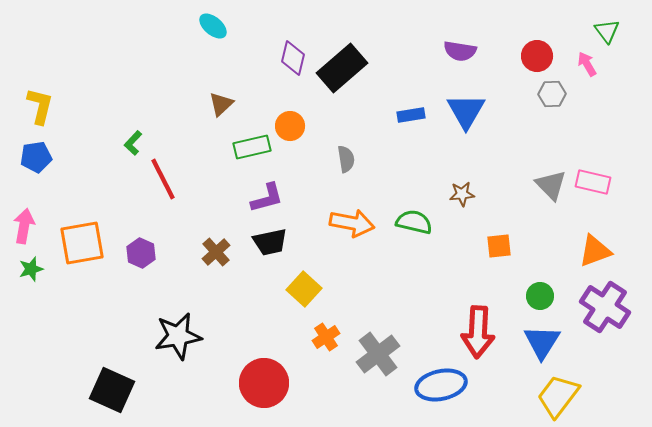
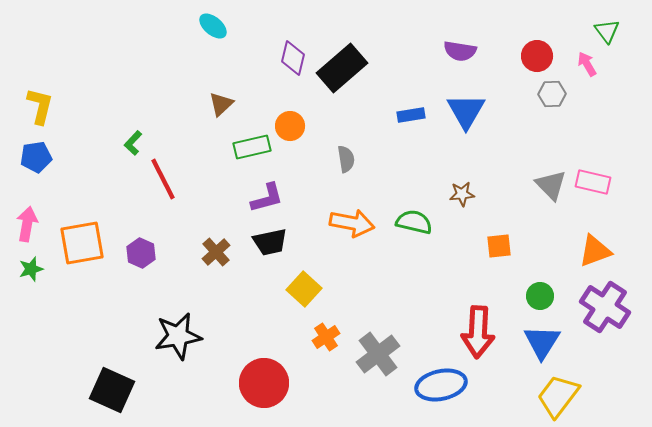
pink arrow at (24, 226): moved 3 px right, 2 px up
